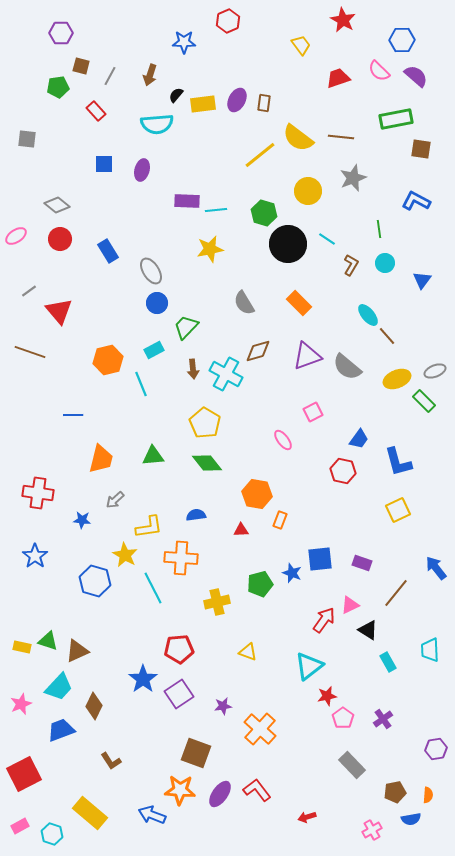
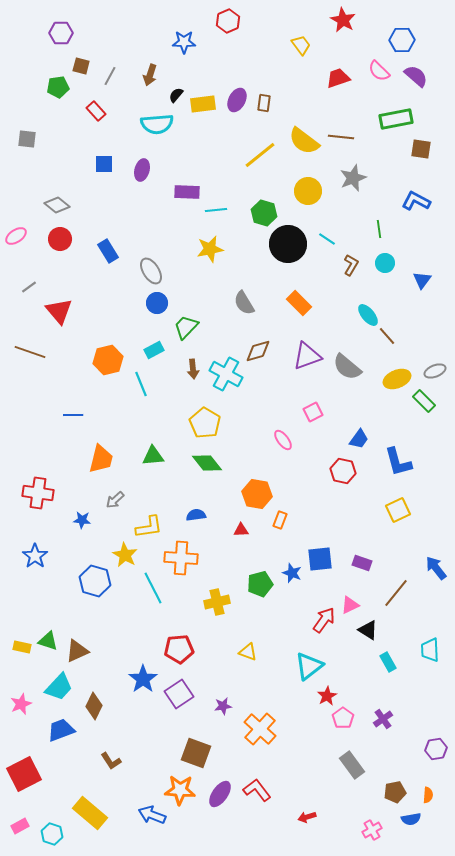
yellow semicircle at (298, 138): moved 6 px right, 3 px down
purple rectangle at (187, 201): moved 9 px up
gray line at (29, 291): moved 4 px up
red star at (327, 696): rotated 18 degrees counterclockwise
gray rectangle at (352, 765): rotated 8 degrees clockwise
